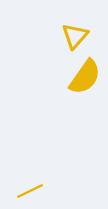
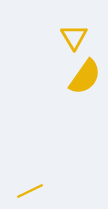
yellow triangle: moved 1 px left, 1 px down; rotated 12 degrees counterclockwise
